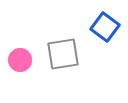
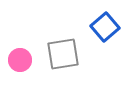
blue square: rotated 12 degrees clockwise
